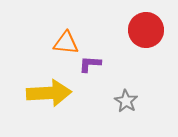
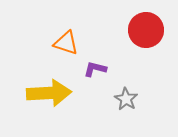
orange triangle: rotated 12 degrees clockwise
purple L-shape: moved 5 px right, 5 px down; rotated 10 degrees clockwise
gray star: moved 2 px up
